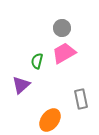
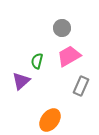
pink trapezoid: moved 5 px right, 3 px down
purple triangle: moved 4 px up
gray rectangle: moved 13 px up; rotated 36 degrees clockwise
